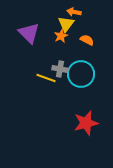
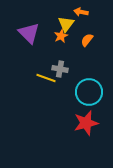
orange arrow: moved 7 px right
orange semicircle: rotated 80 degrees counterclockwise
cyan circle: moved 8 px right, 18 px down
